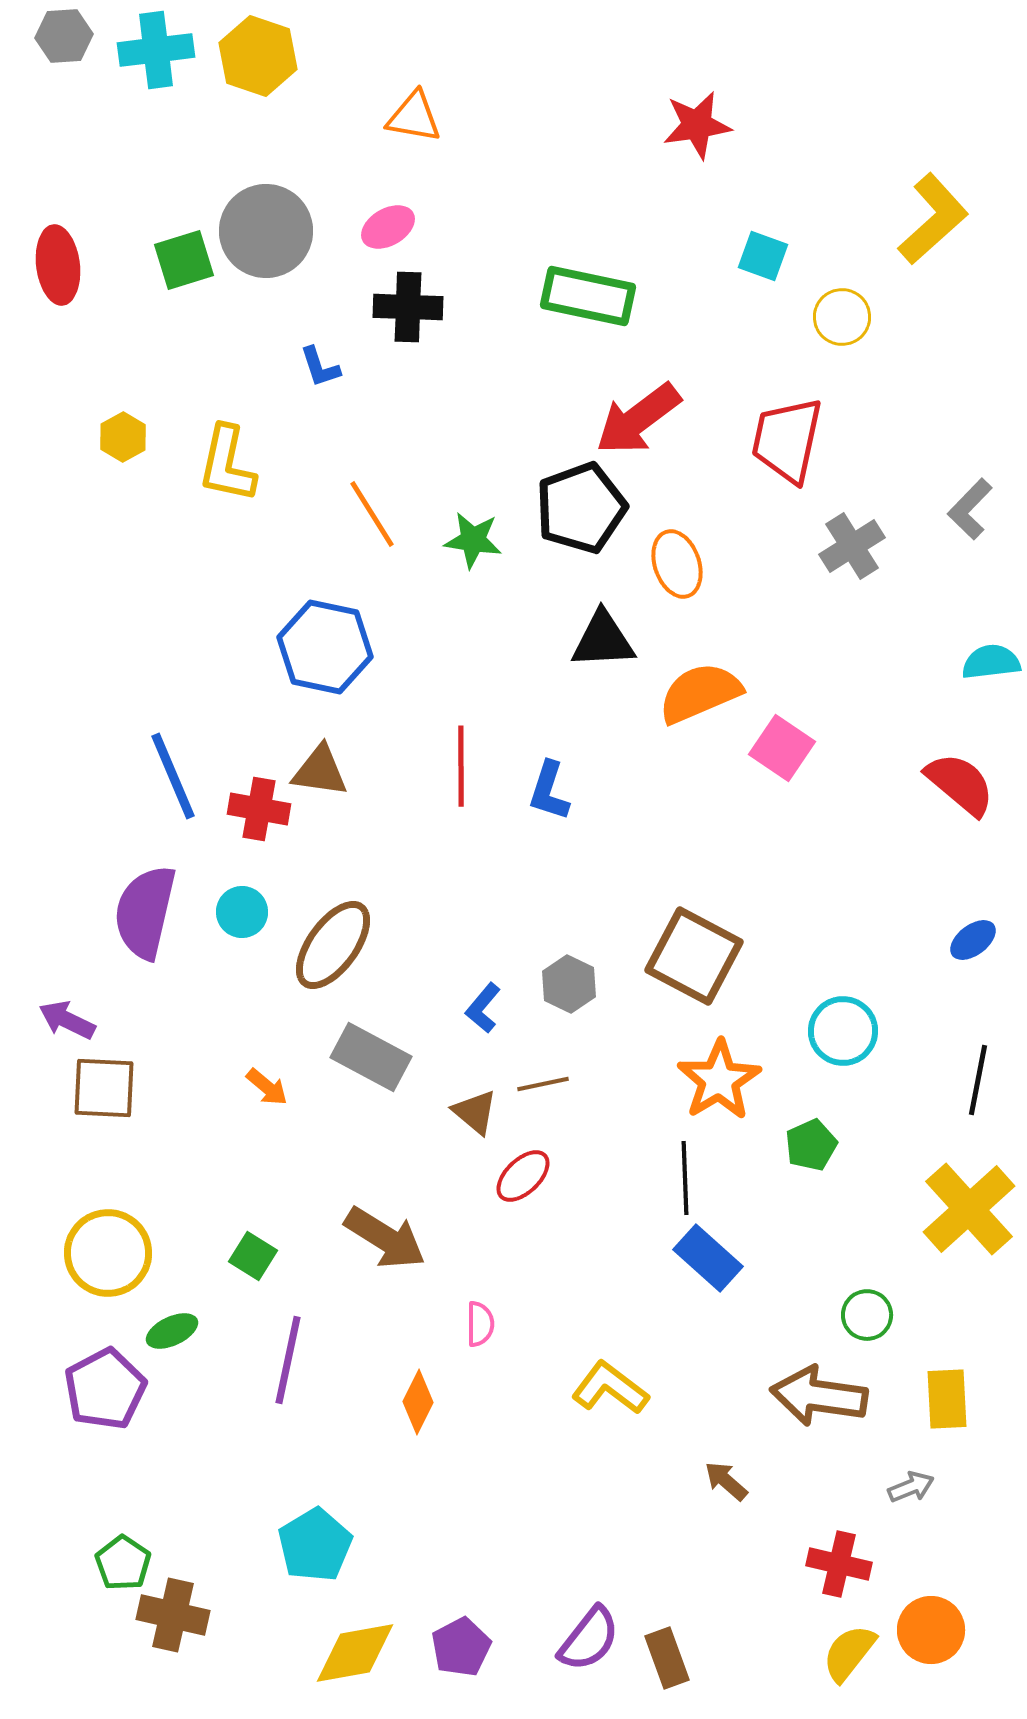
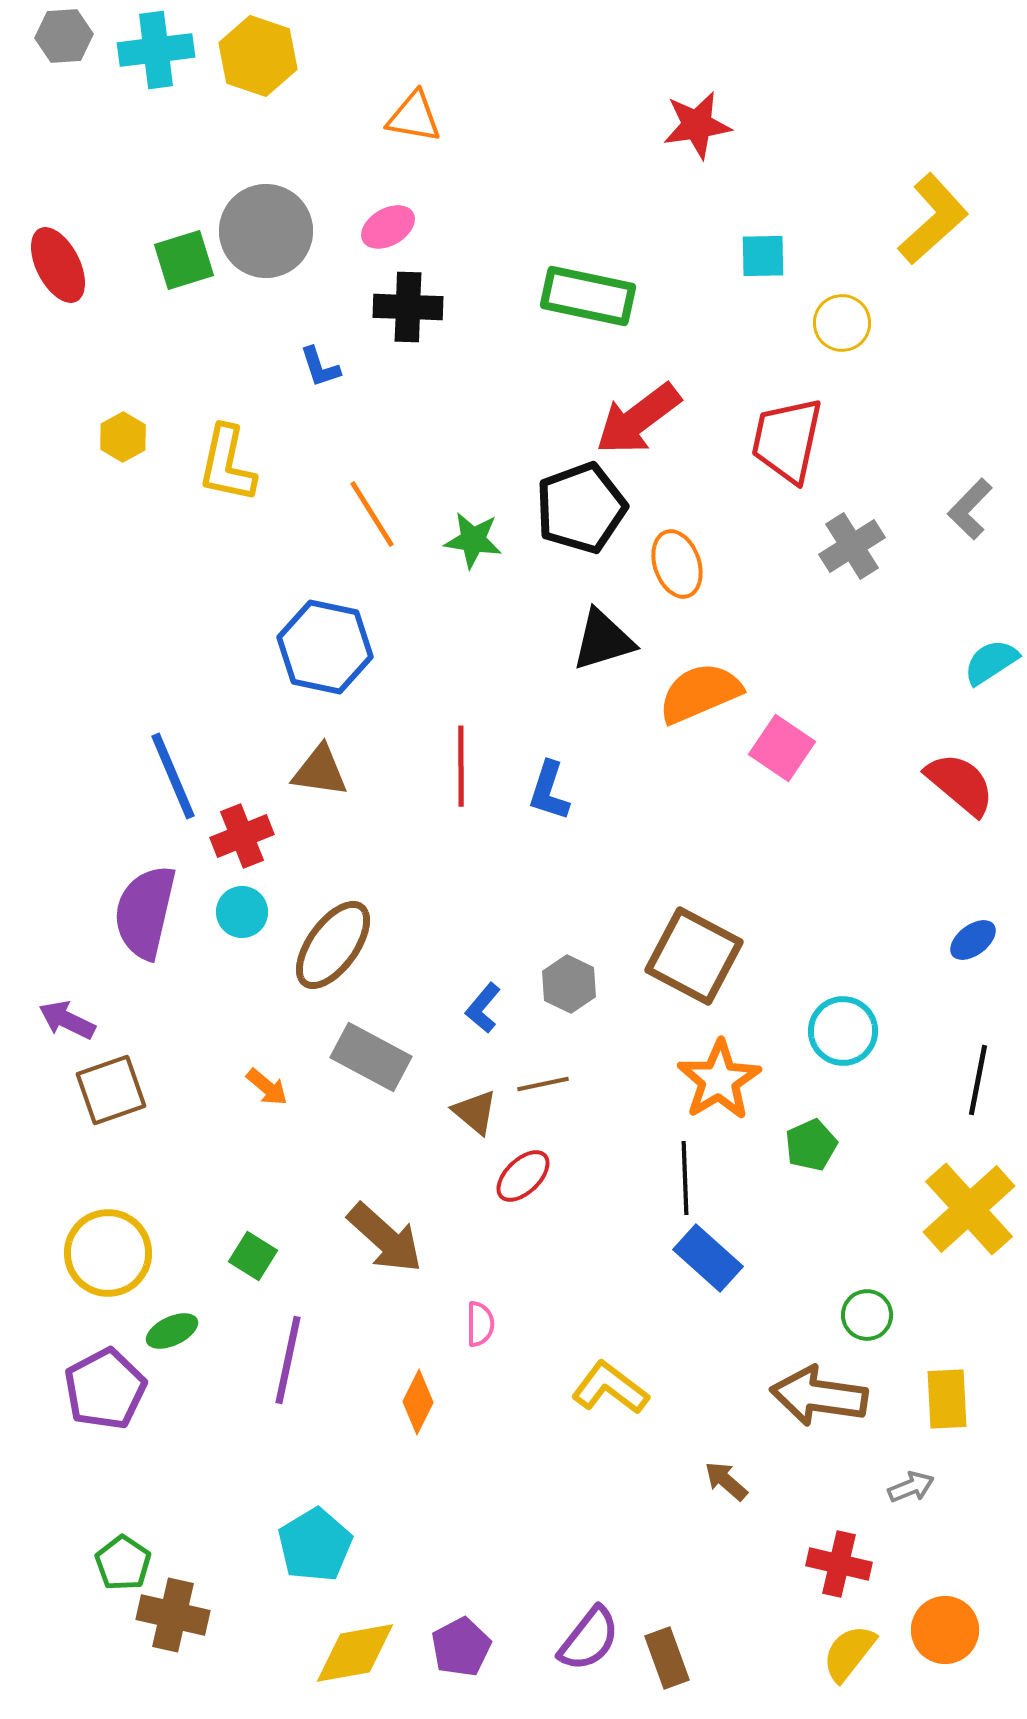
cyan square at (763, 256): rotated 21 degrees counterclockwise
red ellipse at (58, 265): rotated 20 degrees counterclockwise
yellow circle at (842, 317): moved 6 px down
black triangle at (603, 640): rotated 14 degrees counterclockwise
cyan semicircle at (991, 662): rotated 26 degrees counterclockwise
red cross at (259, 809): moved 17 px left, 27 px down; rotated 32 degrees counterclockwise
brown square at (104, 1088): moved 7 px right, 2 px down; rotated 22 degrees counterclockwise
brown arrow at (385, 1238): rotated 10 degrees clockwise
orange circle at (931, 1630): moved 14 px right
